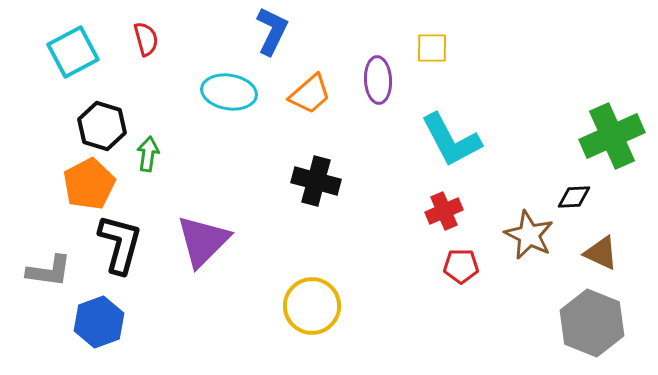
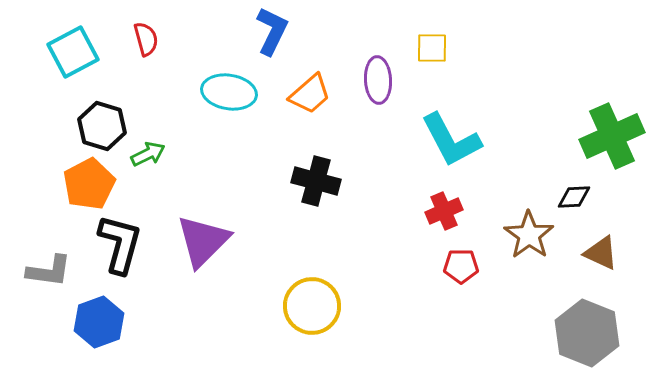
green arrow: rotated 56 degrees clockwise
brown star: rotated 9 degrees clockwise
gray hexagon: moved 5 px left, 10 px down
